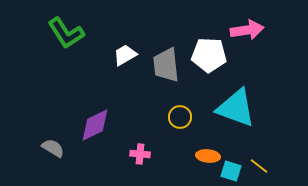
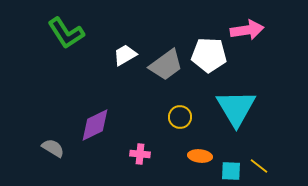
gray trapezoid: rotated 120 degrees counterclockwise
cyan triangle: rotated 39 degrees clockwise
orange ellipse: moved 8 px left
cyan square: rotated 15 degrees counterclockwise
